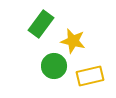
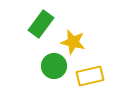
yellow star: moved 1 px down
